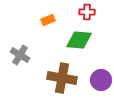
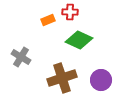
red cross: moved 17 px left
green diamond: rotated 20 degrees clockwise
gray cross: moved 1 px right, 2 px down
brown cross: rotated 28 degrees counterclockwise
